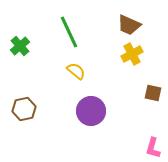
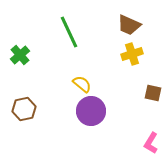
green cross: moved 9 px down
yellow cross: rotated 10 degrees clockwise
yellow semicircle: moved 6 px right, 13 px down
pink L-shape: moved 2 px left, 5 px up; rotated 15 degrees clockwise
